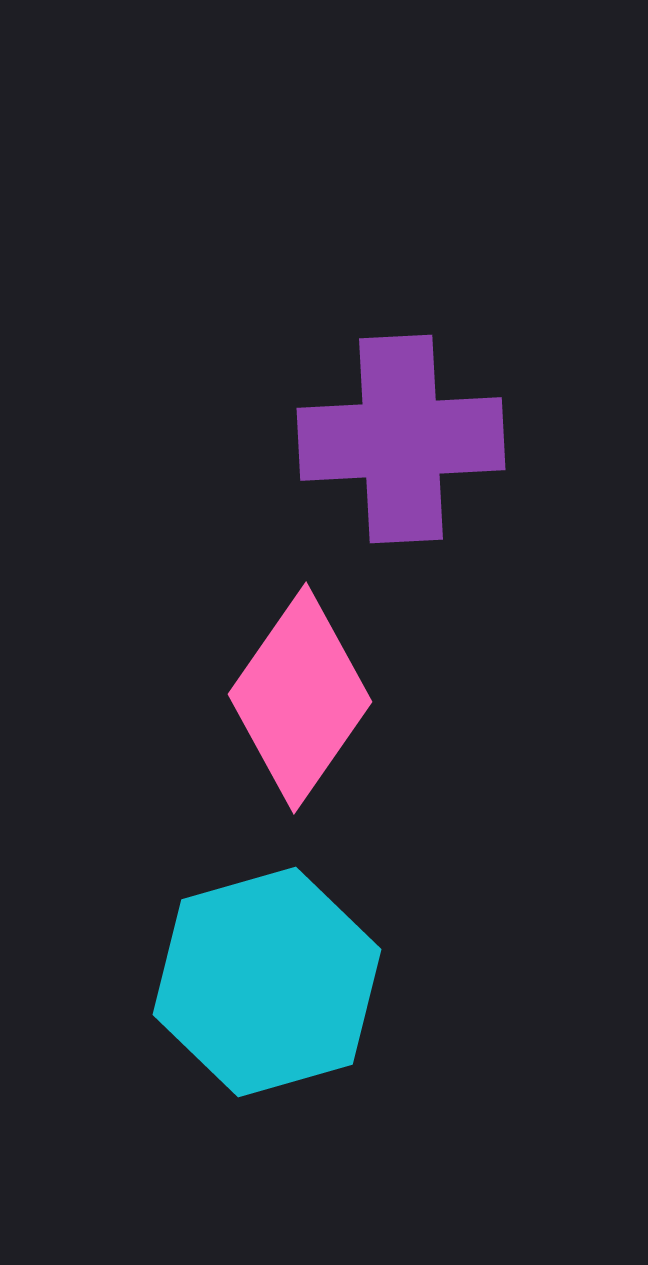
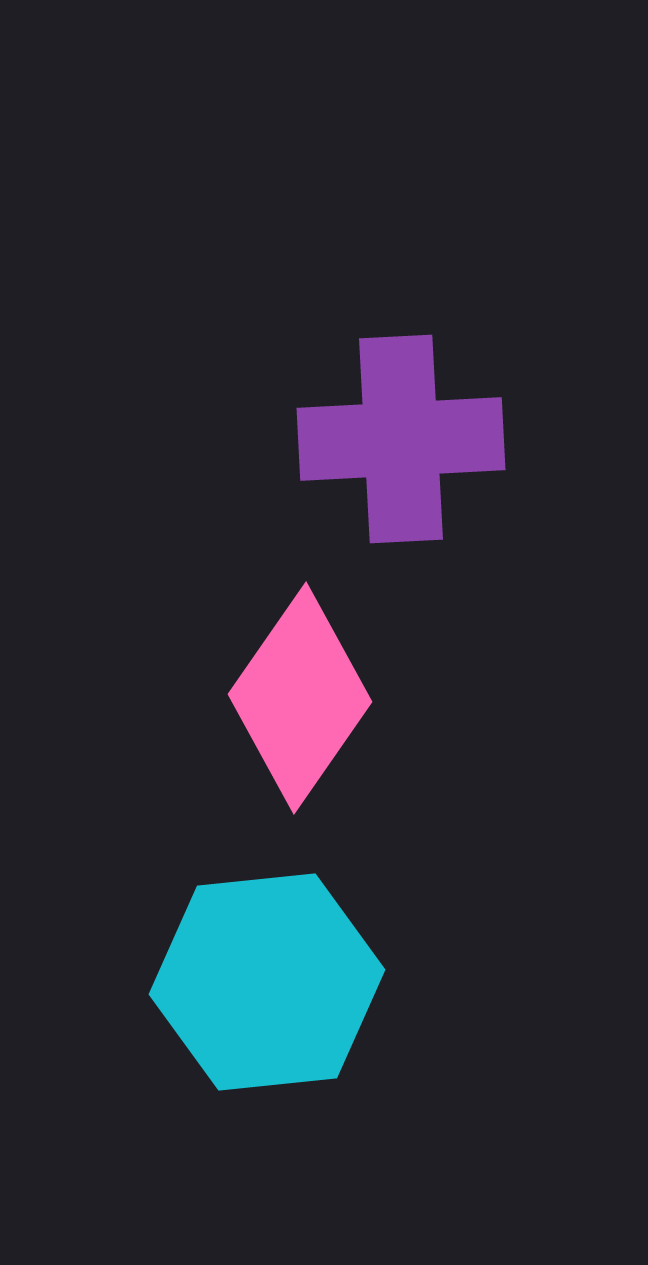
cyan hexagon: rotated 10 degrees clockwise
